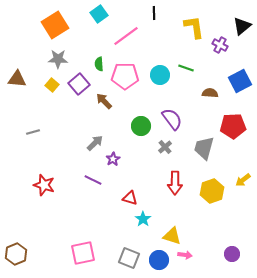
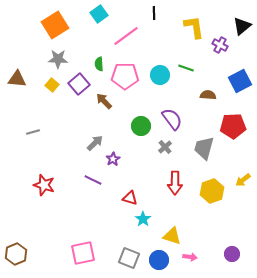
brown semicircle: moved 2 px left, 2 px down
pink arrow: moved 5 px right, 2 px down
